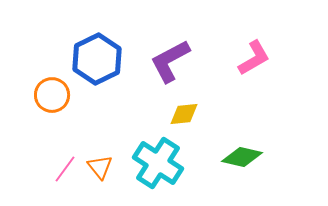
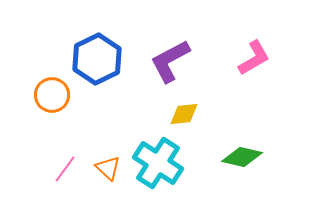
orange triangle: moved 8 px right, 1 px down; rotated 8 degrees counterclockwise
